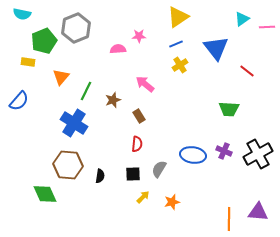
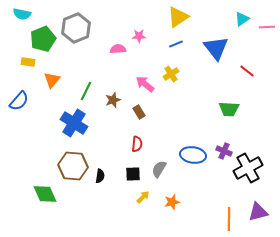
green pentagon: moved 1 px left, 2 px up
yellow cross: moved 9 px left, 9 px down
orange triangle: moved 9 px left, 3 px down
brown rectangle: moved 4 px up
black cross: moved 10 px left, 14 px down
brown hexagon: moved 5 px right, 1 px down
purple triangle: rotated 20 degrees counterclockwise
